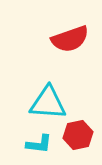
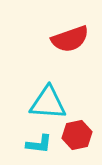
red hexagon: moved 1 px left
